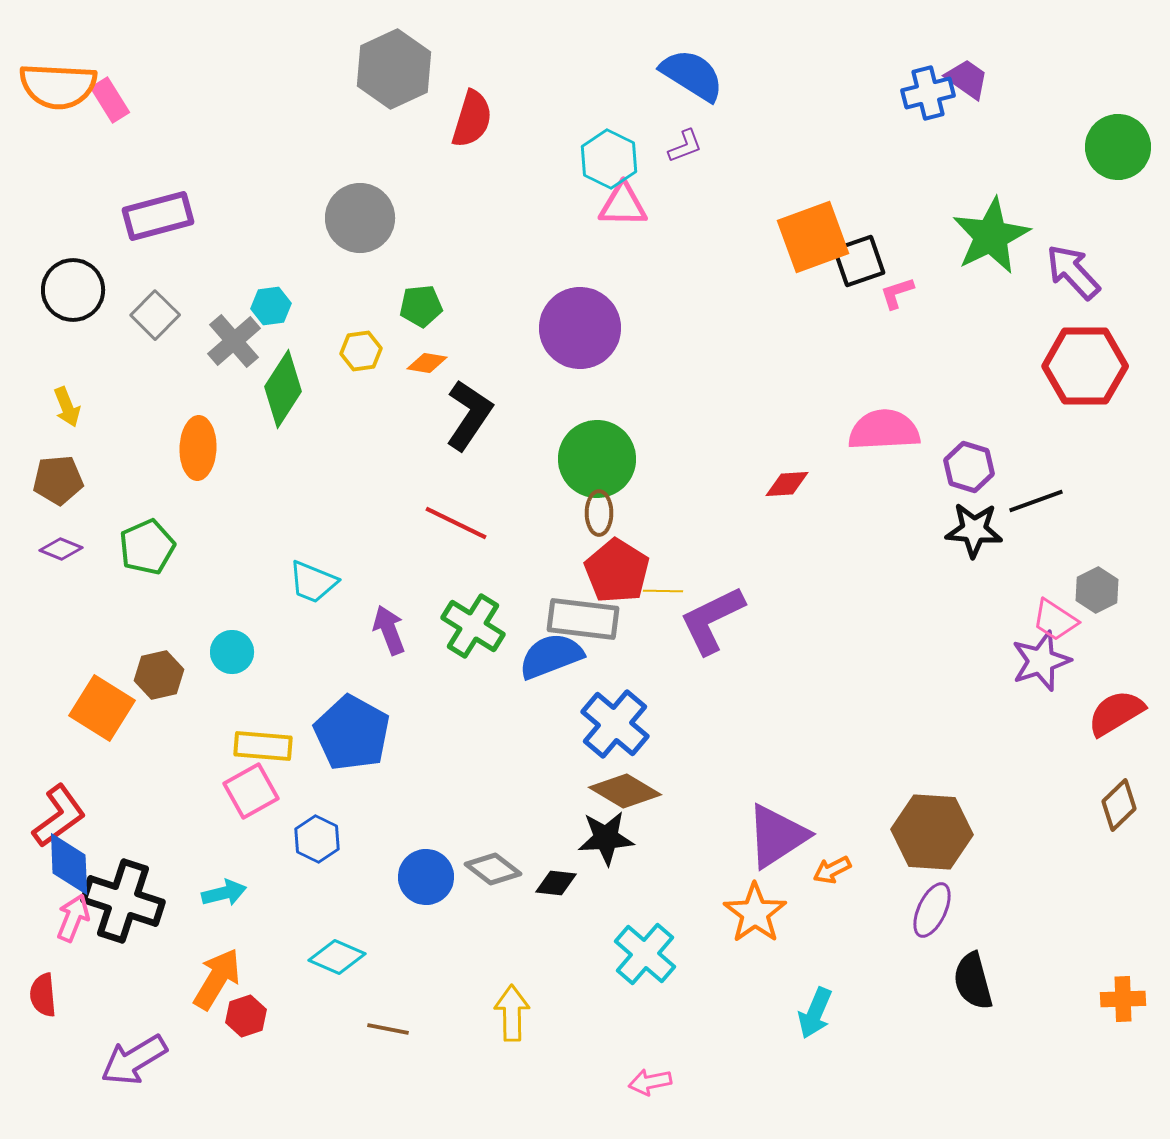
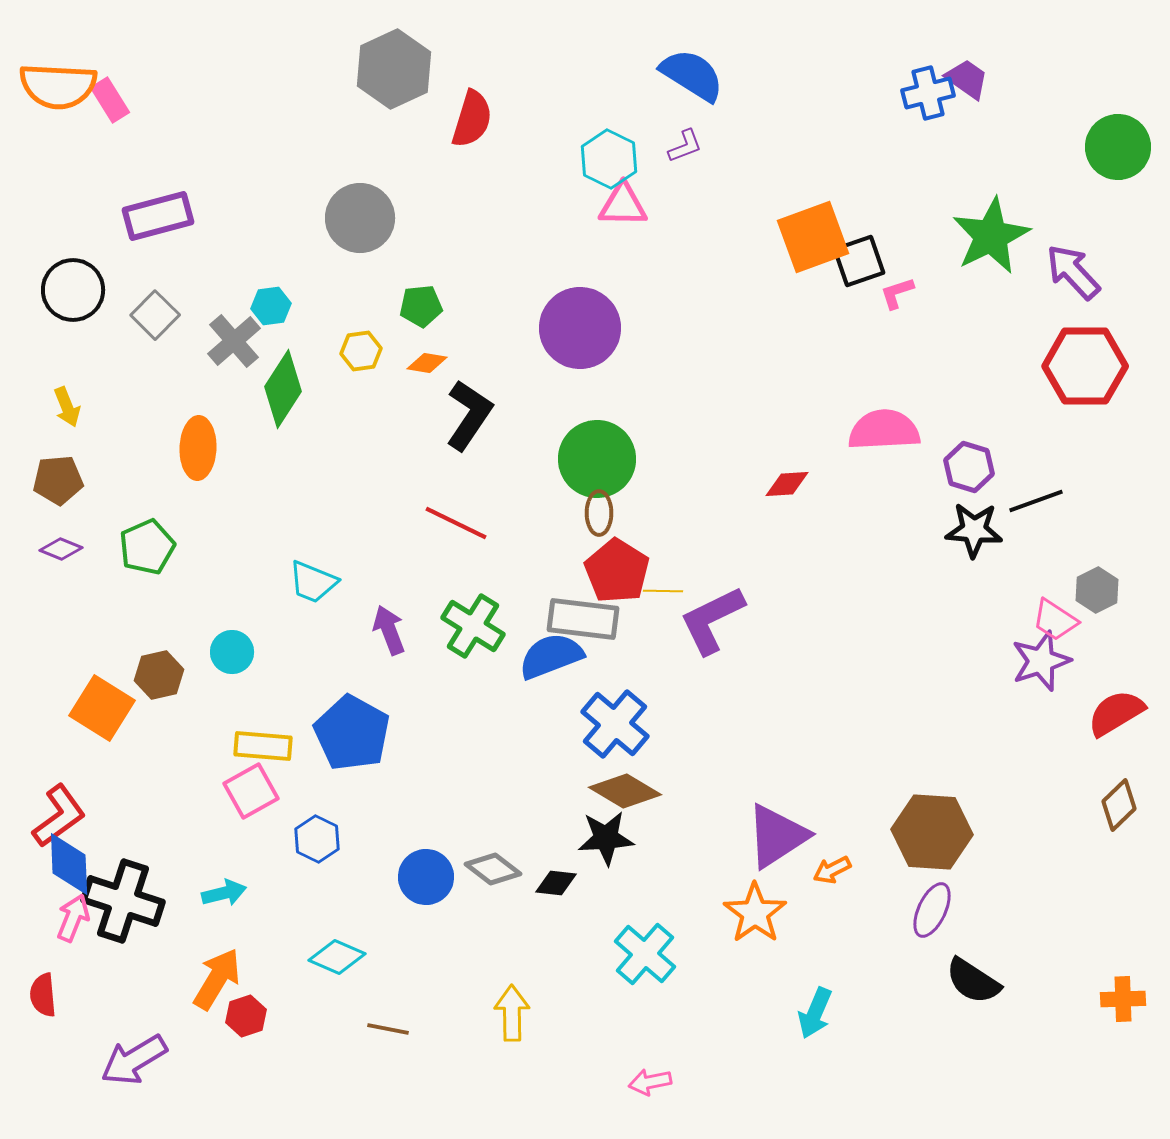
black semicircle at (973, 981): rotated 42 degrees counterclockwise
